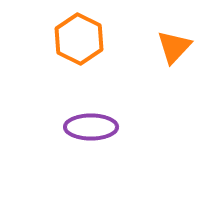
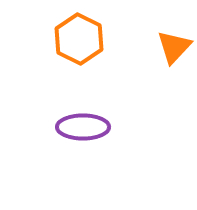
purple ellipse: moved 8 px left
